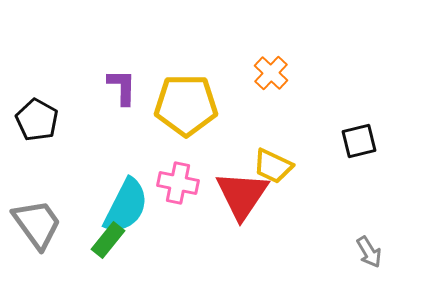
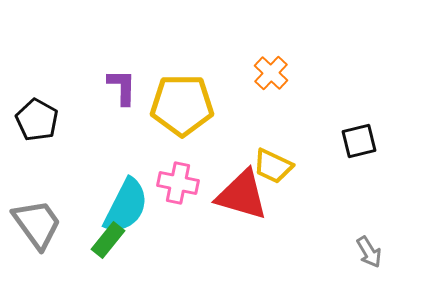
yellow pentagon: moved 4 px left
red triangle: rotated 48 degrees counterclockwise
